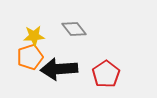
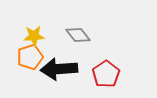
gray diamond: moved 4 px right, 6 px down
